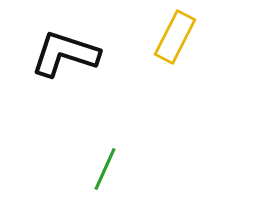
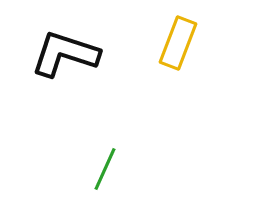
yellow rectangle: moved 3 px right, 6 px down; rotated 6 degrees counterclockwise
